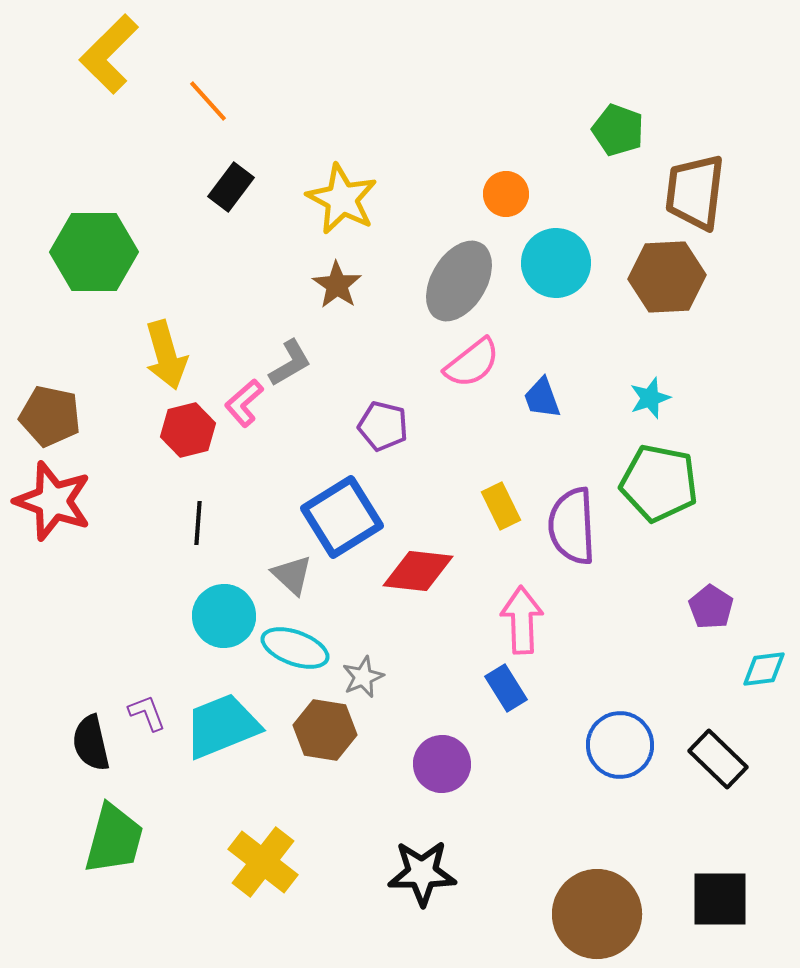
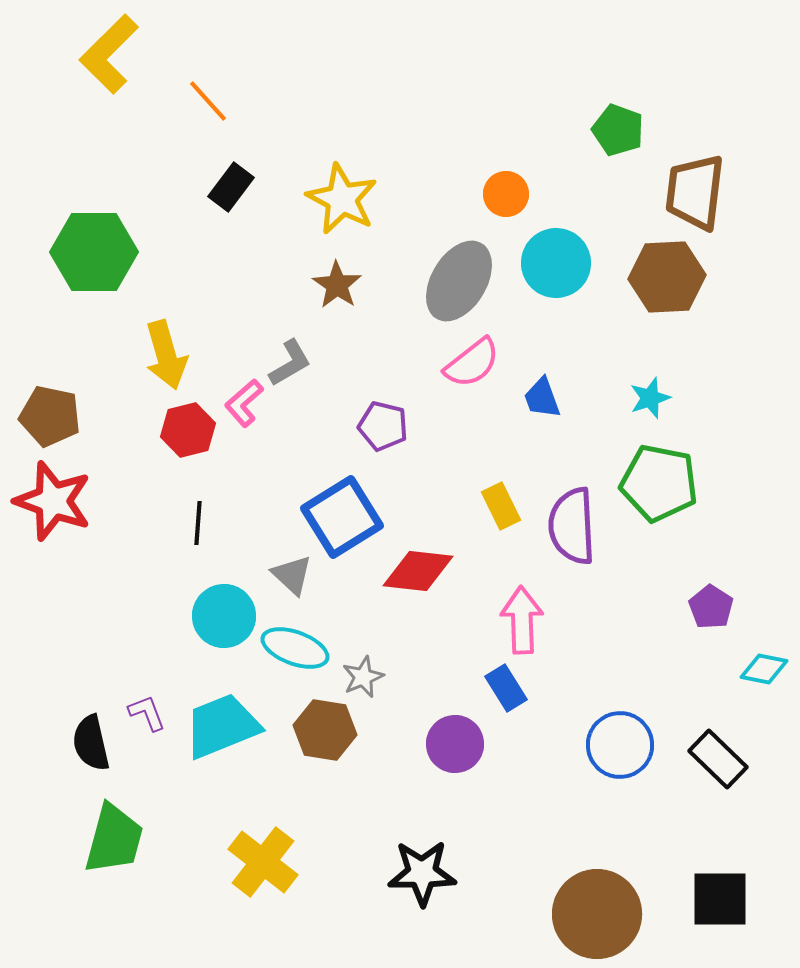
cyan diamond at (764, 669): rotated 18 degrees clockwise
purple circle at (442, 764): moved 13 px right, 20 px up
